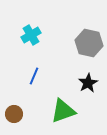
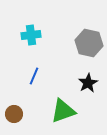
cyan cross: rotated 24 degrees clockwise
